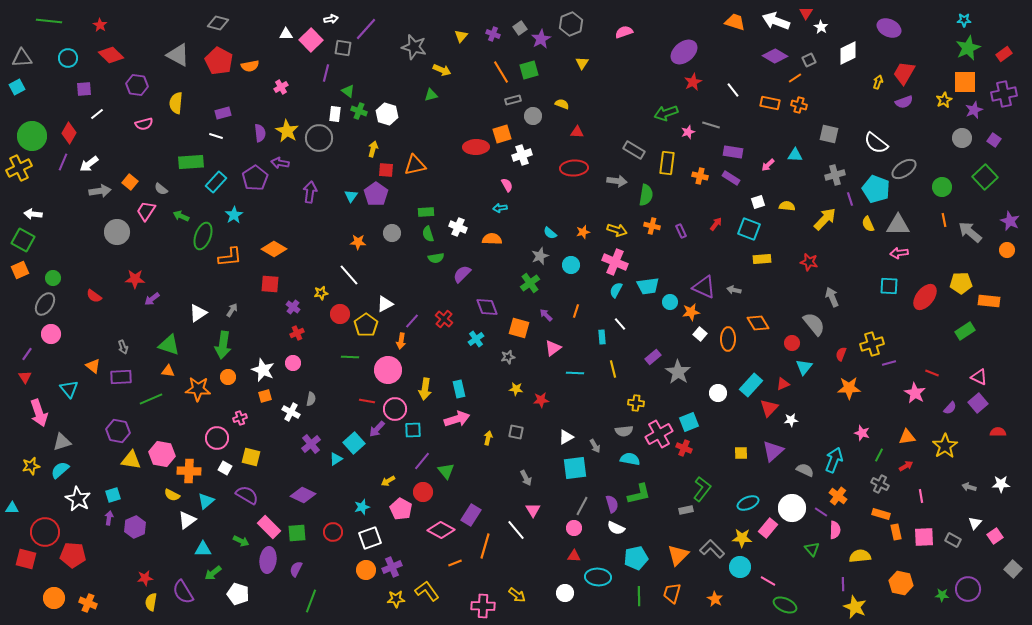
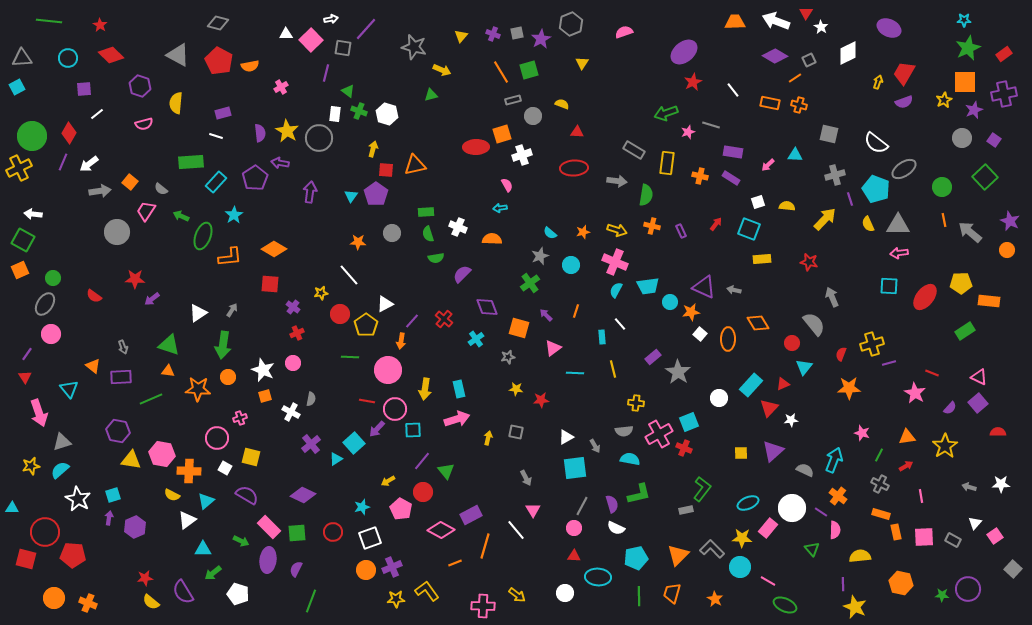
orange trapezoid at (735, 22): rotated 20 degrees counterclockwise
gray square at (520, 28): moved 3 px left, 5 px down; rotated 24 degrees clockwise
purple hexagon at (137, 85): moved 3 px right, 1 px down; rotated 10 degrees clockwise
white circle at (718, 393): moved 1 px right, 5 px down
purple rectangle at (471, 515): rotated 30 degrees clockwise
yellow semicircle at (151, 602): rotated 60 degrees counterclockwise
